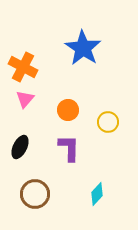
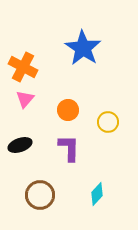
black ellipse: moved 2 px up; rotated 45 degrees clockwise
brown circle: moved 5 px right, 1 px down
